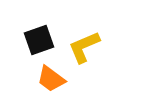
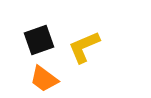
orange trapezoid: moved 7 px left
